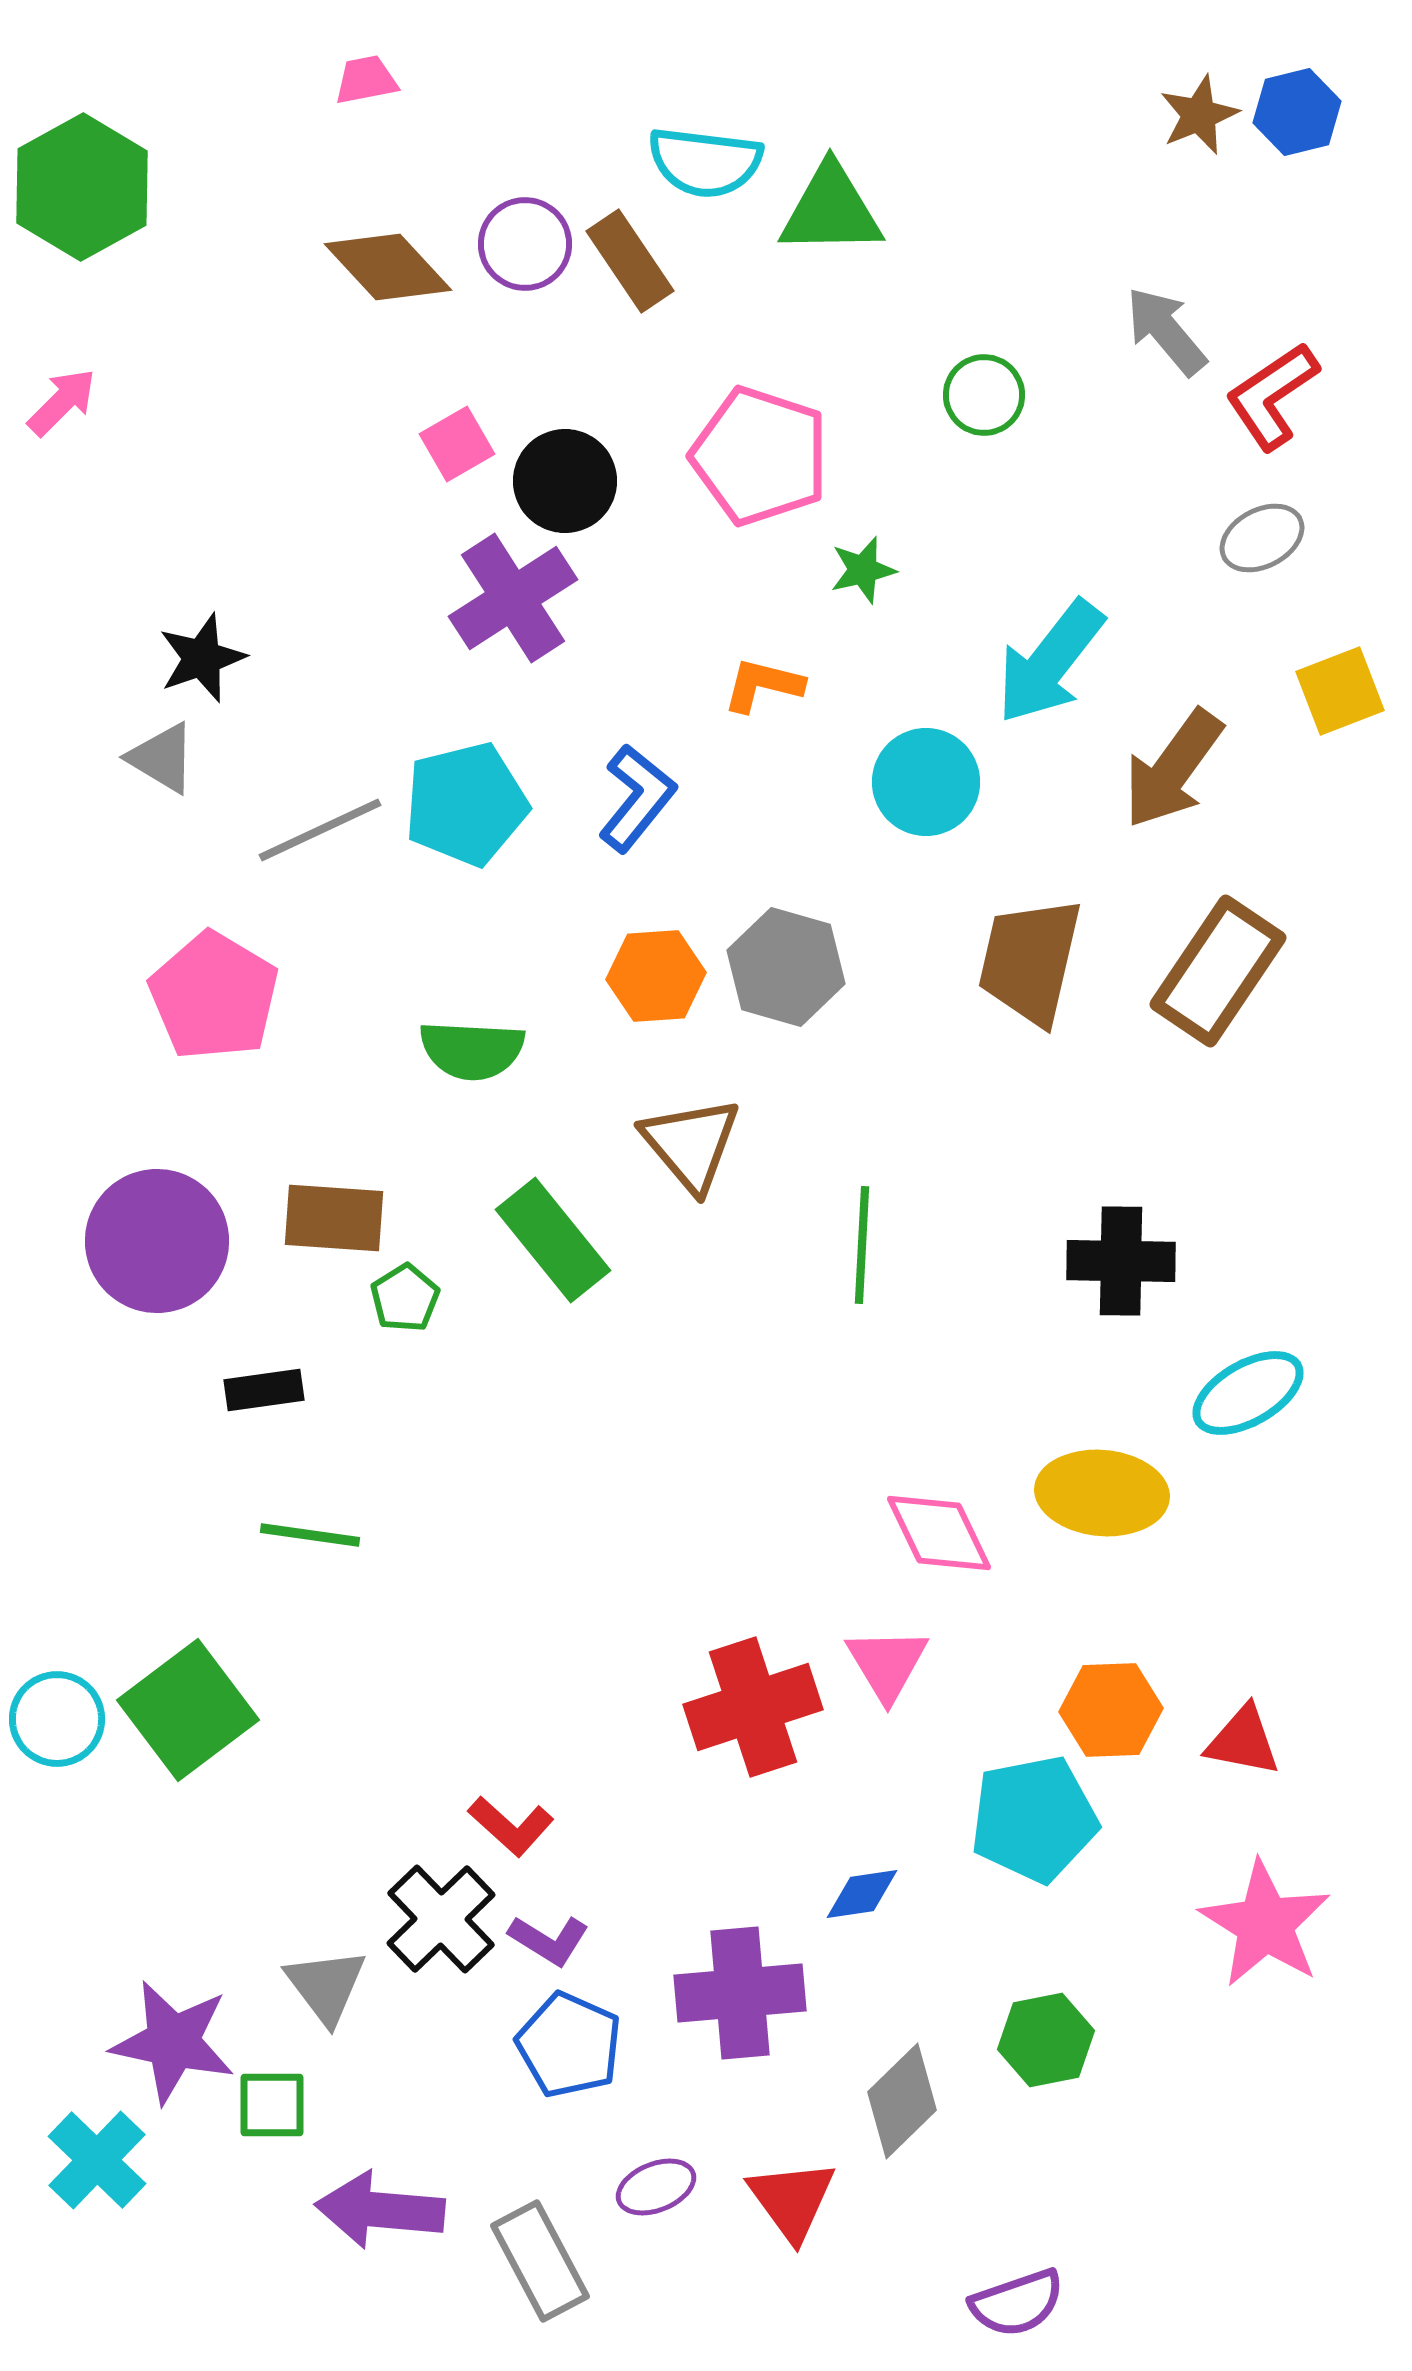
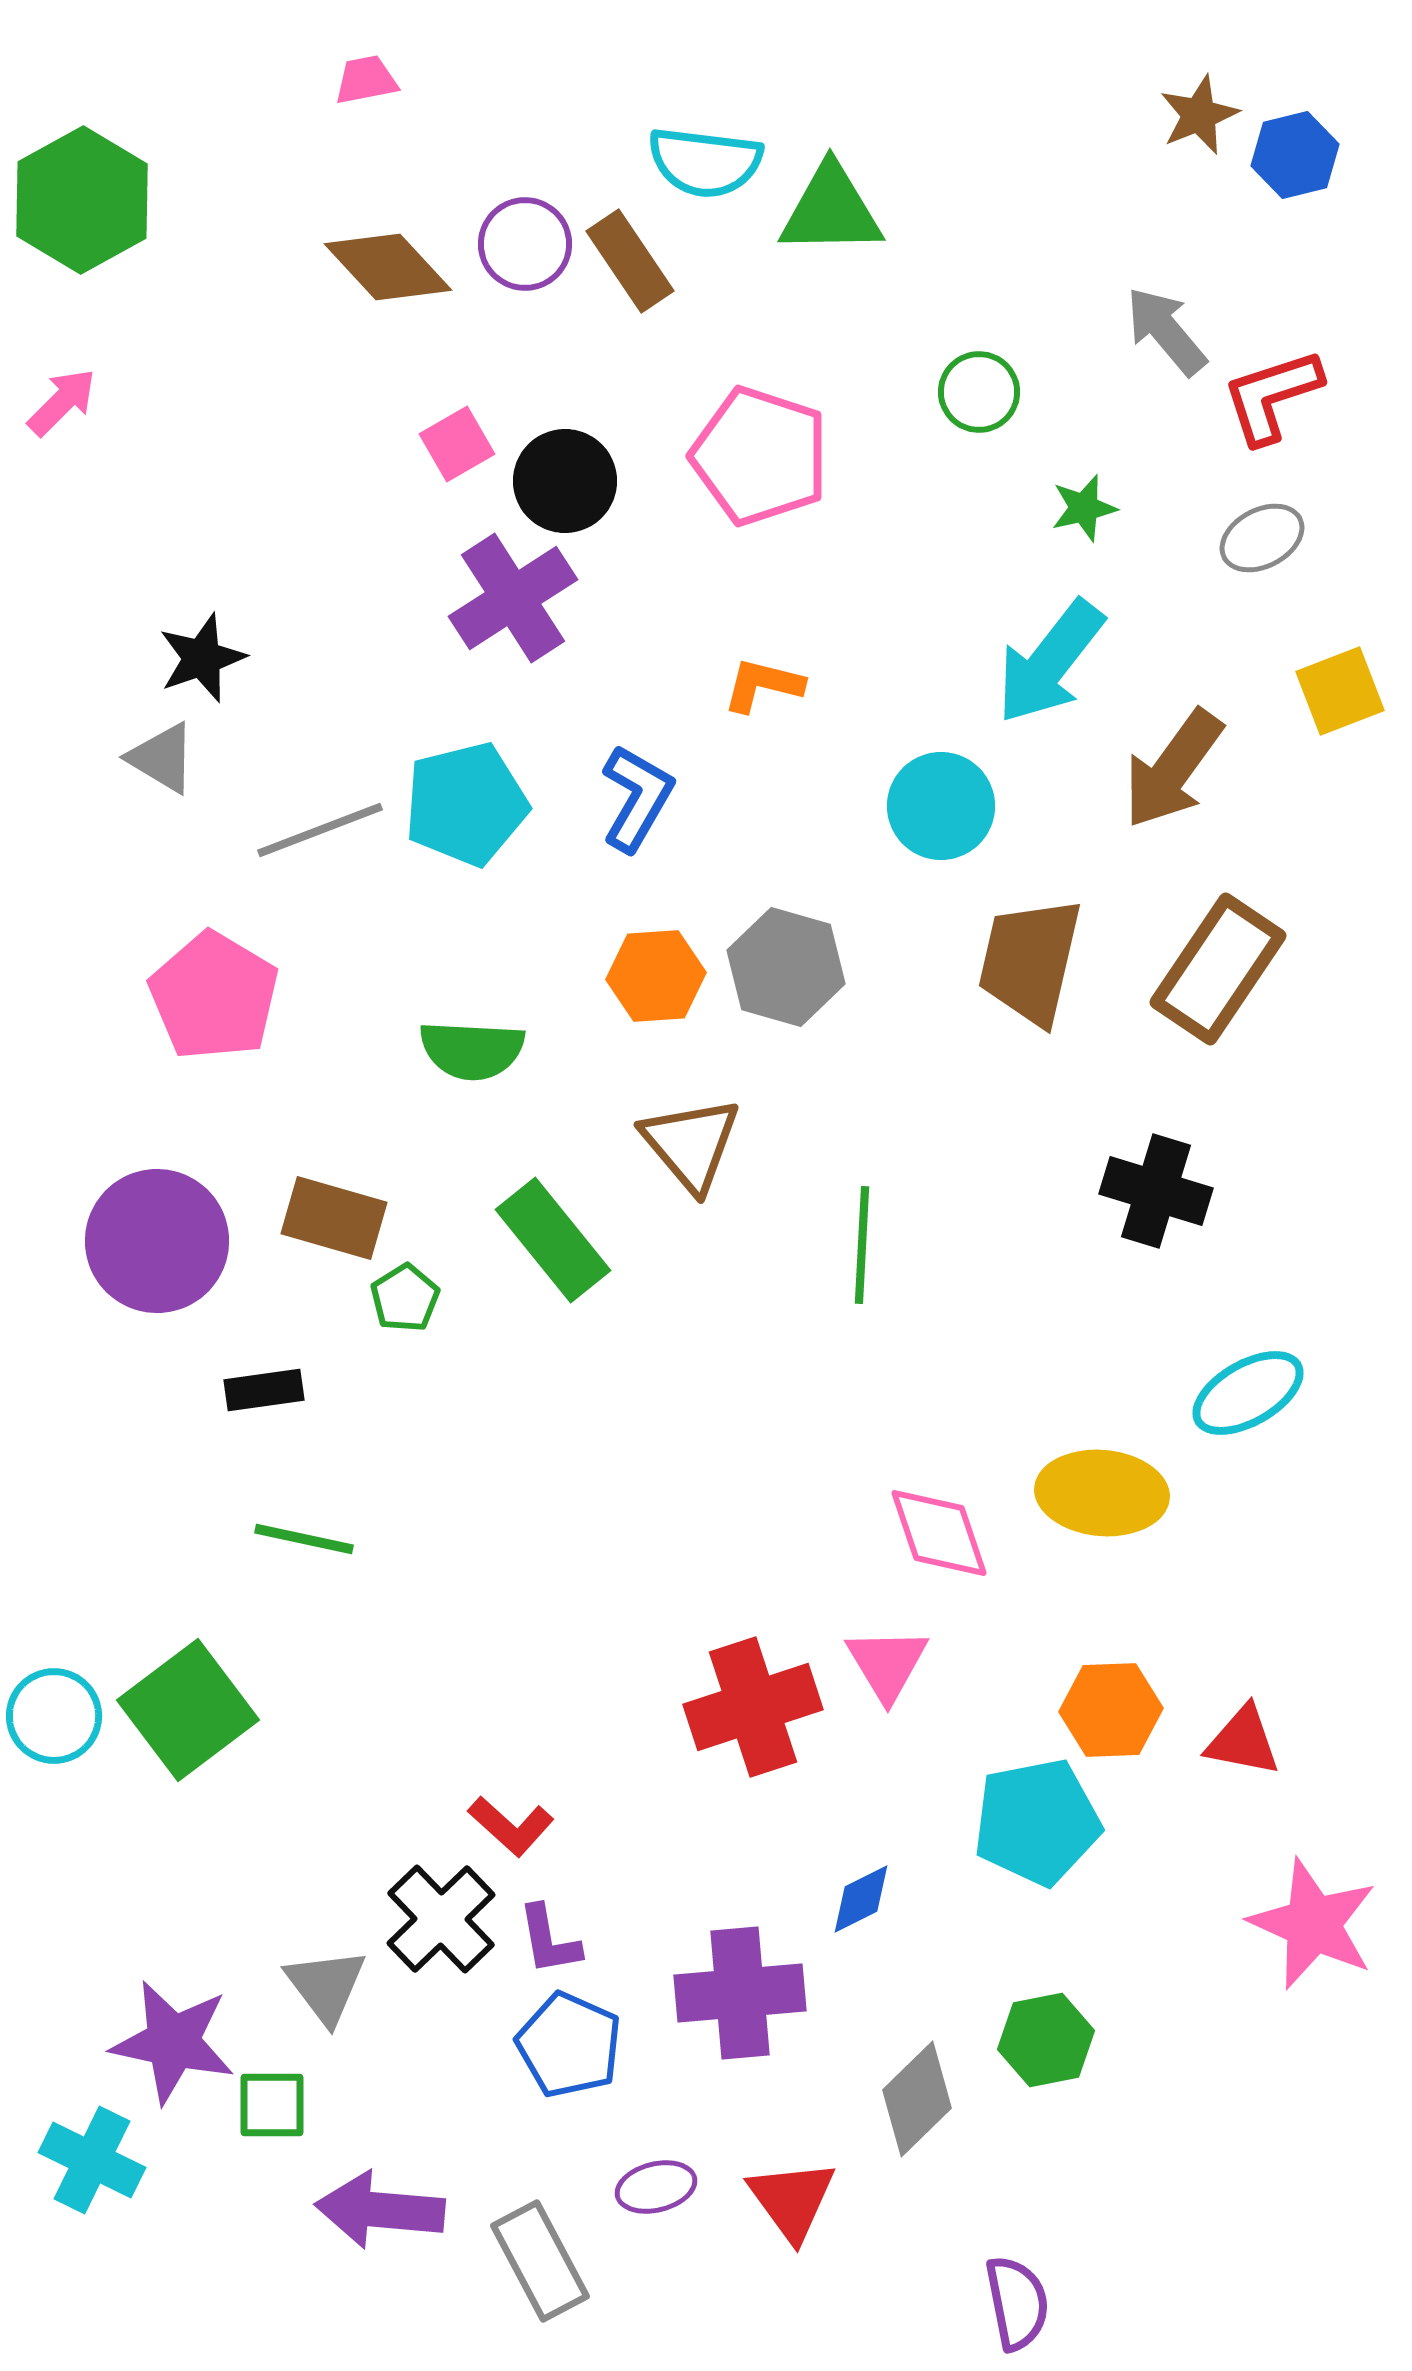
blue hexagon at (1297, 112): moved 2 px left, 43 px down
green hexagon at (82, 187): moved 13 px down
green circle at (984, 395): moved 5 px left, 3 px up
red L-shape at (1272, 396): rotated 16 degrees clockwise
green star at (863, 570): moved 221 px right, 62 px up
cyan circle at (926, 782): moved 15 px right, 24 px down
blue L-shape at (637, 798): rotated 9 degrees counterclockwise
gray line at (320, 830): rotated 4 degrees clockwise
brown rectangle at (1218, 971): moved 2 px up
brown rectangle at (334, 1218): rotated 12 degrees clockwise
black cross at (1121, 1261): moved 35 px right, 70 px up; rotated 16 degrees clockwise
pink diamond at (939, 1533): rotated 7 degrees clockwise
green line at (310, 1535): moved 6 px left, 4 px down; rotated 4 degrees clockwise
cyan circle at (57, 1719): moved 3 px left, 3 px up
cyan pentagon at (1034, 1819): moved 3 px right, 3 px down
blue diamond at (862, 1894): moved 1 px left, 5 px down; rotated 18 degrees counterclockwise
pink star at (1265, 1924): moved 48 px right; rotated 8 degrees counterclockwise
purple L-shape at (549, 1940): rotated 48 degrees clockwise
gray diamond at (902, 2101): moved 15 px right, 2 px up
cyan cross at (97, 2160): moved 5 px left; rotated 18 degrees counterclockwise
purple ellipse at (656, 2187): rotated 8 degrees clockwise
purple semicircle at (1017, 2303): rotated 82 degrees counterclockwise
